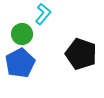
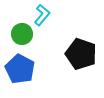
cyan L-shape: moved 1 px left, 1 px down
blue pentagon: moved 6 px down; rotated 16 degrees counterclockwise
